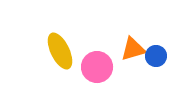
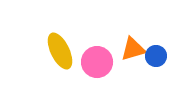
pink circle: moved 5 px up
